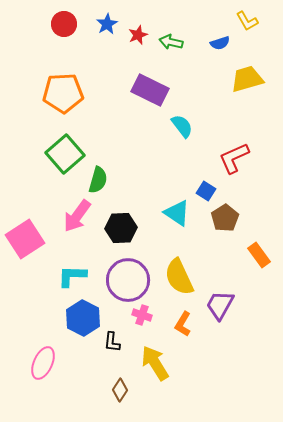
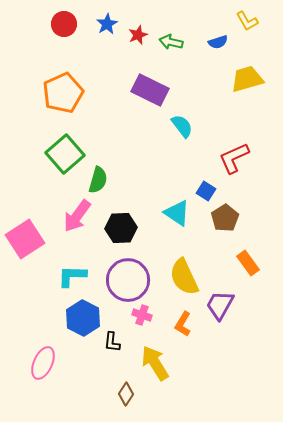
blue semicircle: moved 2 px left, 1 px up
orange pentagon: rotated 21 degrees counterclockwise
orange rectangle: moved 11 px left, 8 px down
yellow semicircle: moved 5 px right
brown diamond: moved 6 px right, 4 px down
